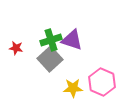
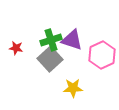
pink hexagon: moved 27 px up; rotated 12 degrees clockwise
